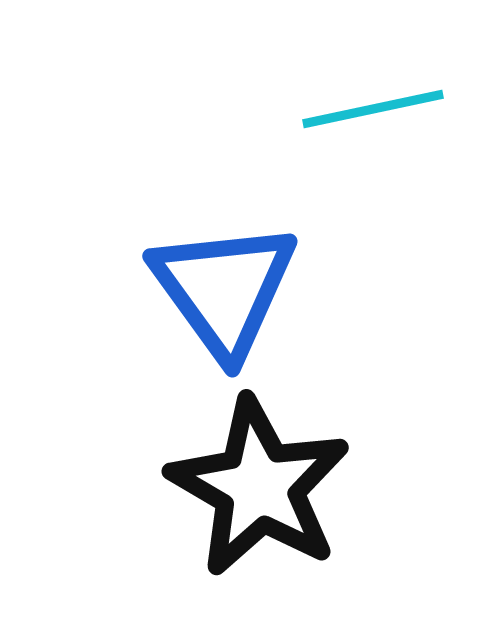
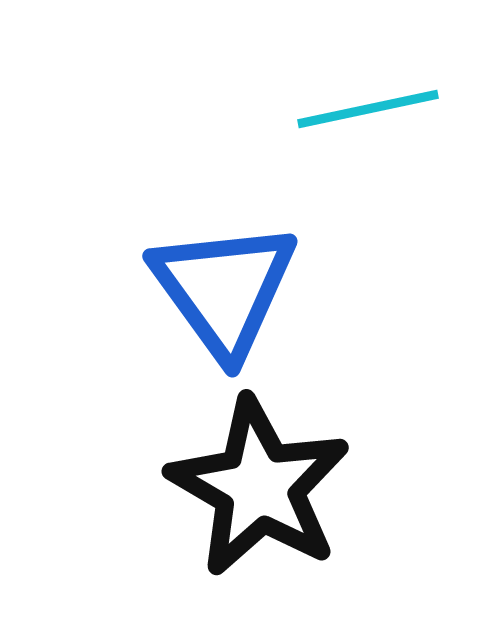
cyan line: moved 5 px left
